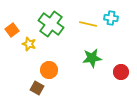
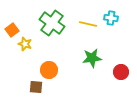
green cross: moved 1 px right, 1 px up
yellow star: moved 4 px left
brown square: moved 1 px left, 1 px up; rotated 24 degrees counterclockwise
